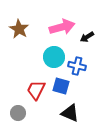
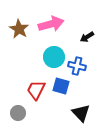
pink arrow: moved 11 px left, 3 px up
black triangle: moved 11 px right; rotated 24 degrees clockwise
